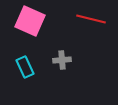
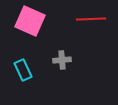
red line: rotated 16 degrees counterclockwise
cyan rectangle: moved 2 px left, 3 px down
